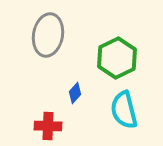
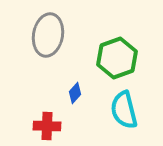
green hexagon: rotated 6 degrees clockwise
red cross: moved 1 px left
